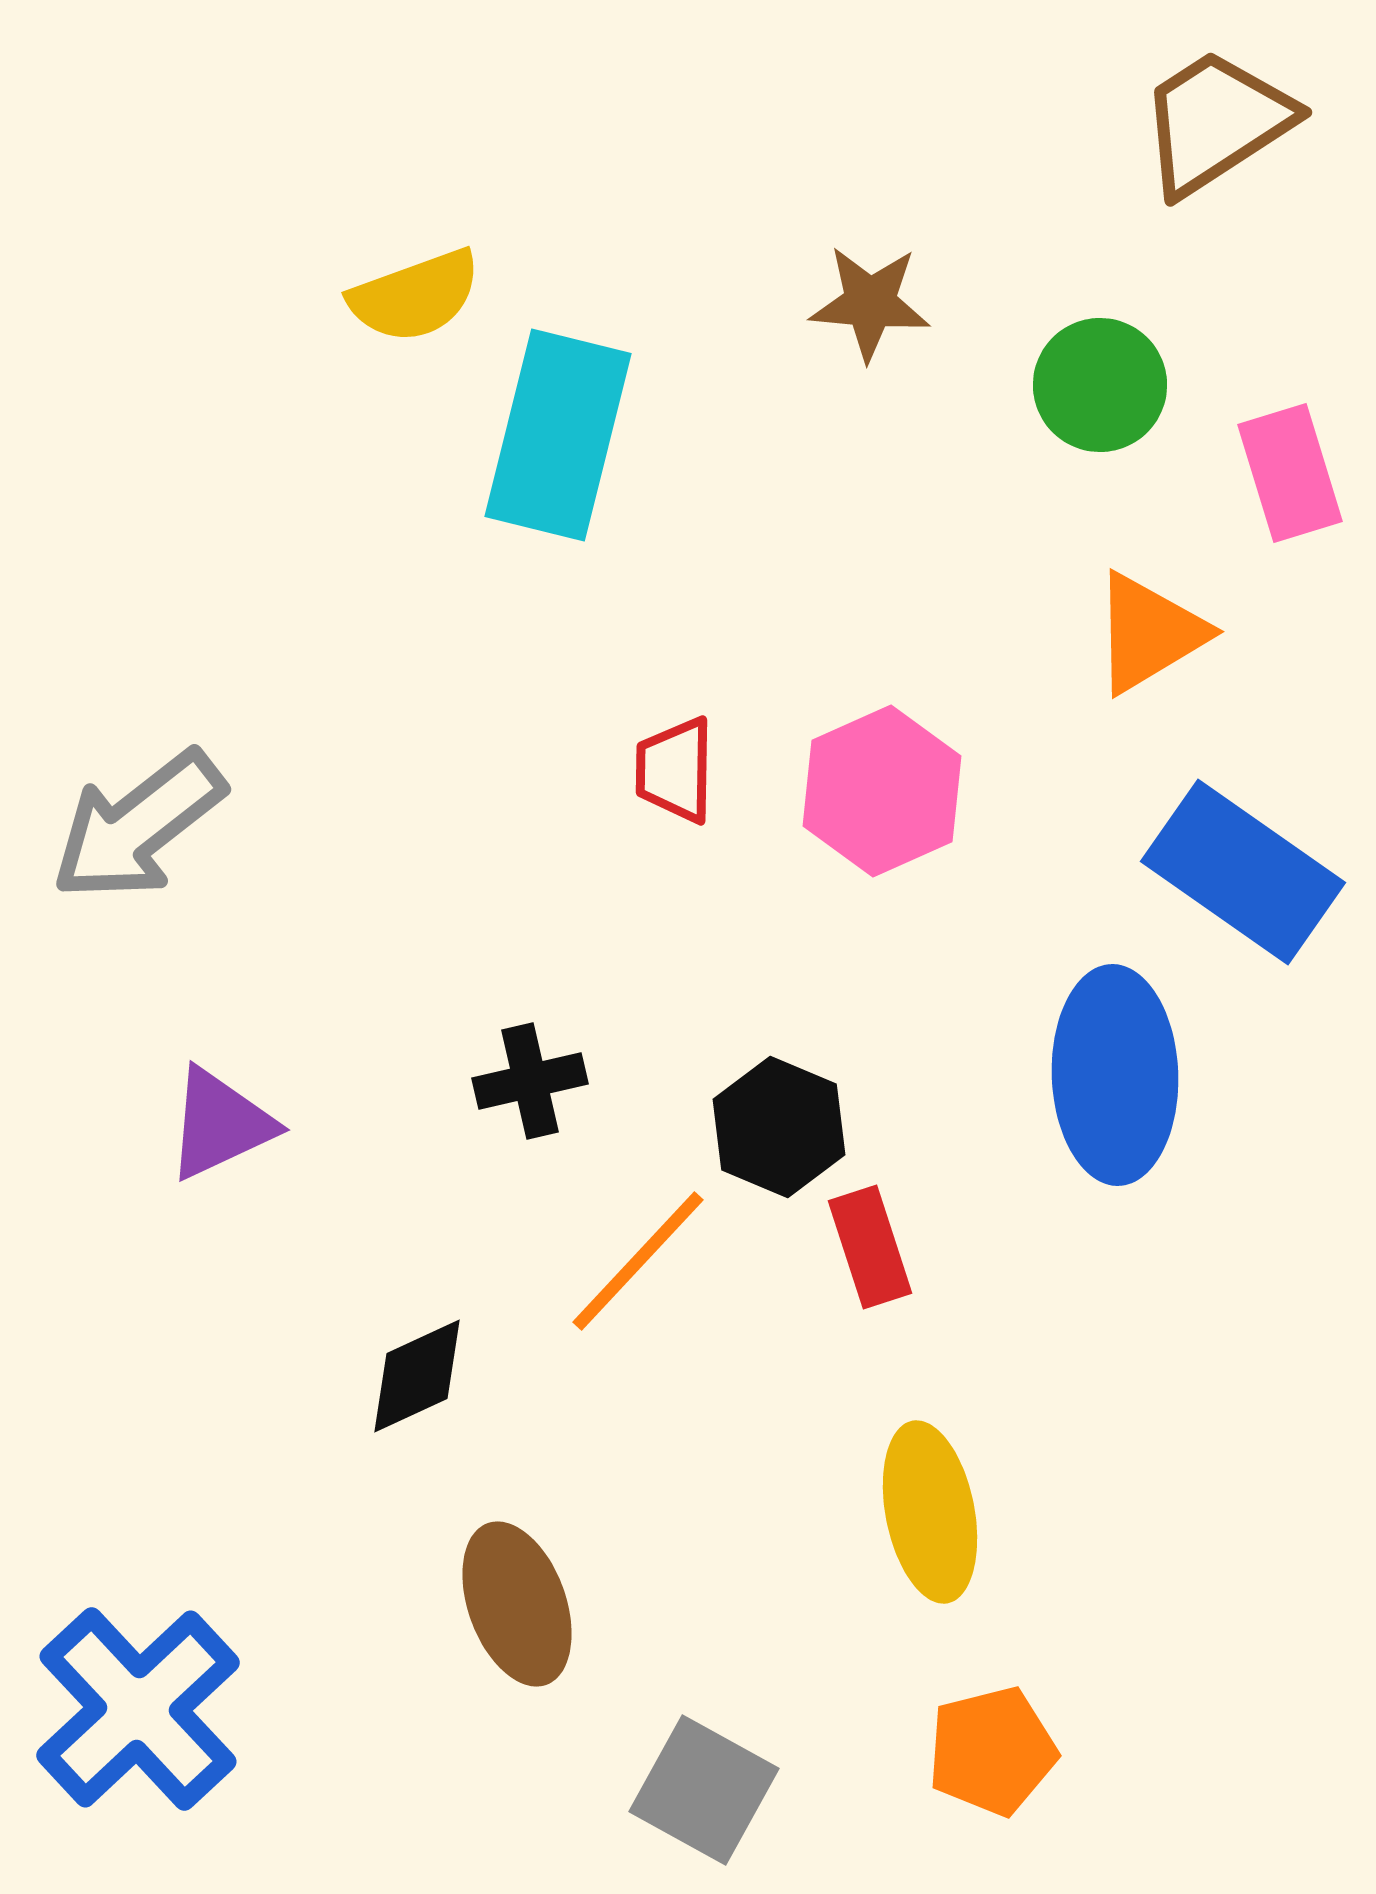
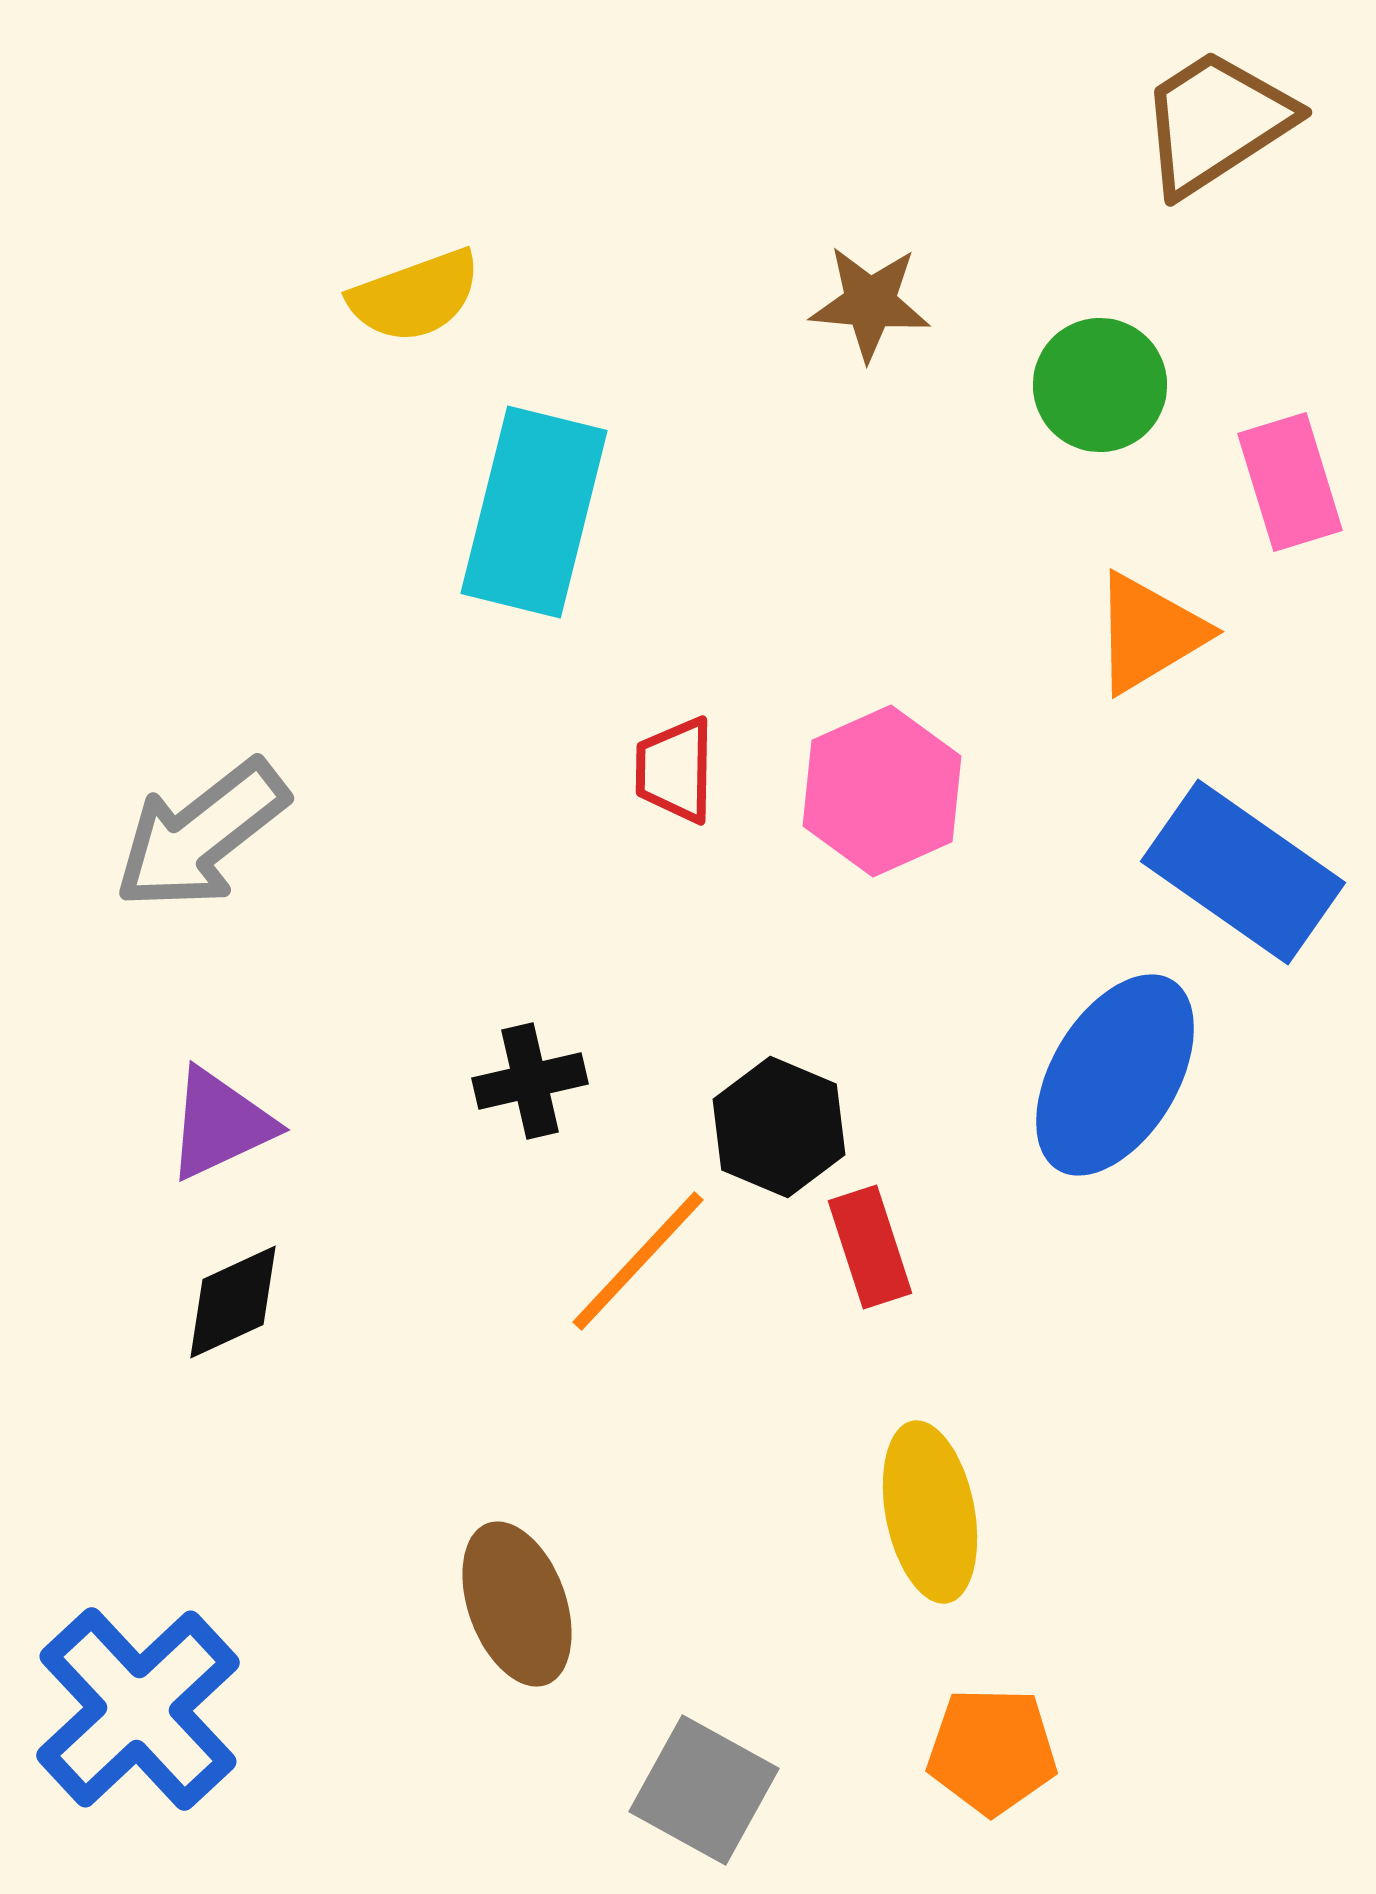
cyan rectangle: moved 24 px left, 77 px down
pink rectangle: moved 9 px down
gray arrow: moved 63 px right, 9 px down
blue ellipse: rotated 33 degrees clockwise
black diamond: moved 184 px left, 74 px up
orange pentagon: rotated 15 degrees clockwise
